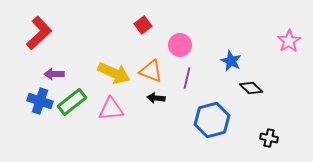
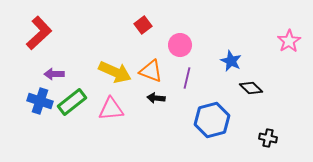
yellow arrow: moved 1 px right, 1 px up
black cross: moved 1 px left
